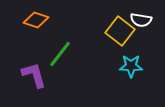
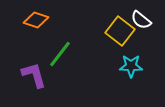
white semicircle: rotated 30 degrees clockwise
